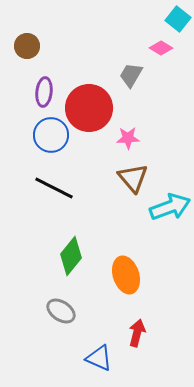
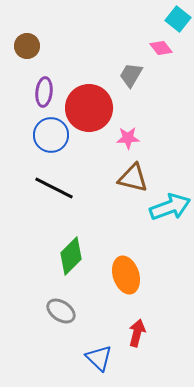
pink diamond: rotated 20 degrees clockwise
brown triangle: rotated 36 degrees counterclockwise
green diamond: rotated 6 degrees clockwise
blue triangle: rotated 20 degrees clockwise
